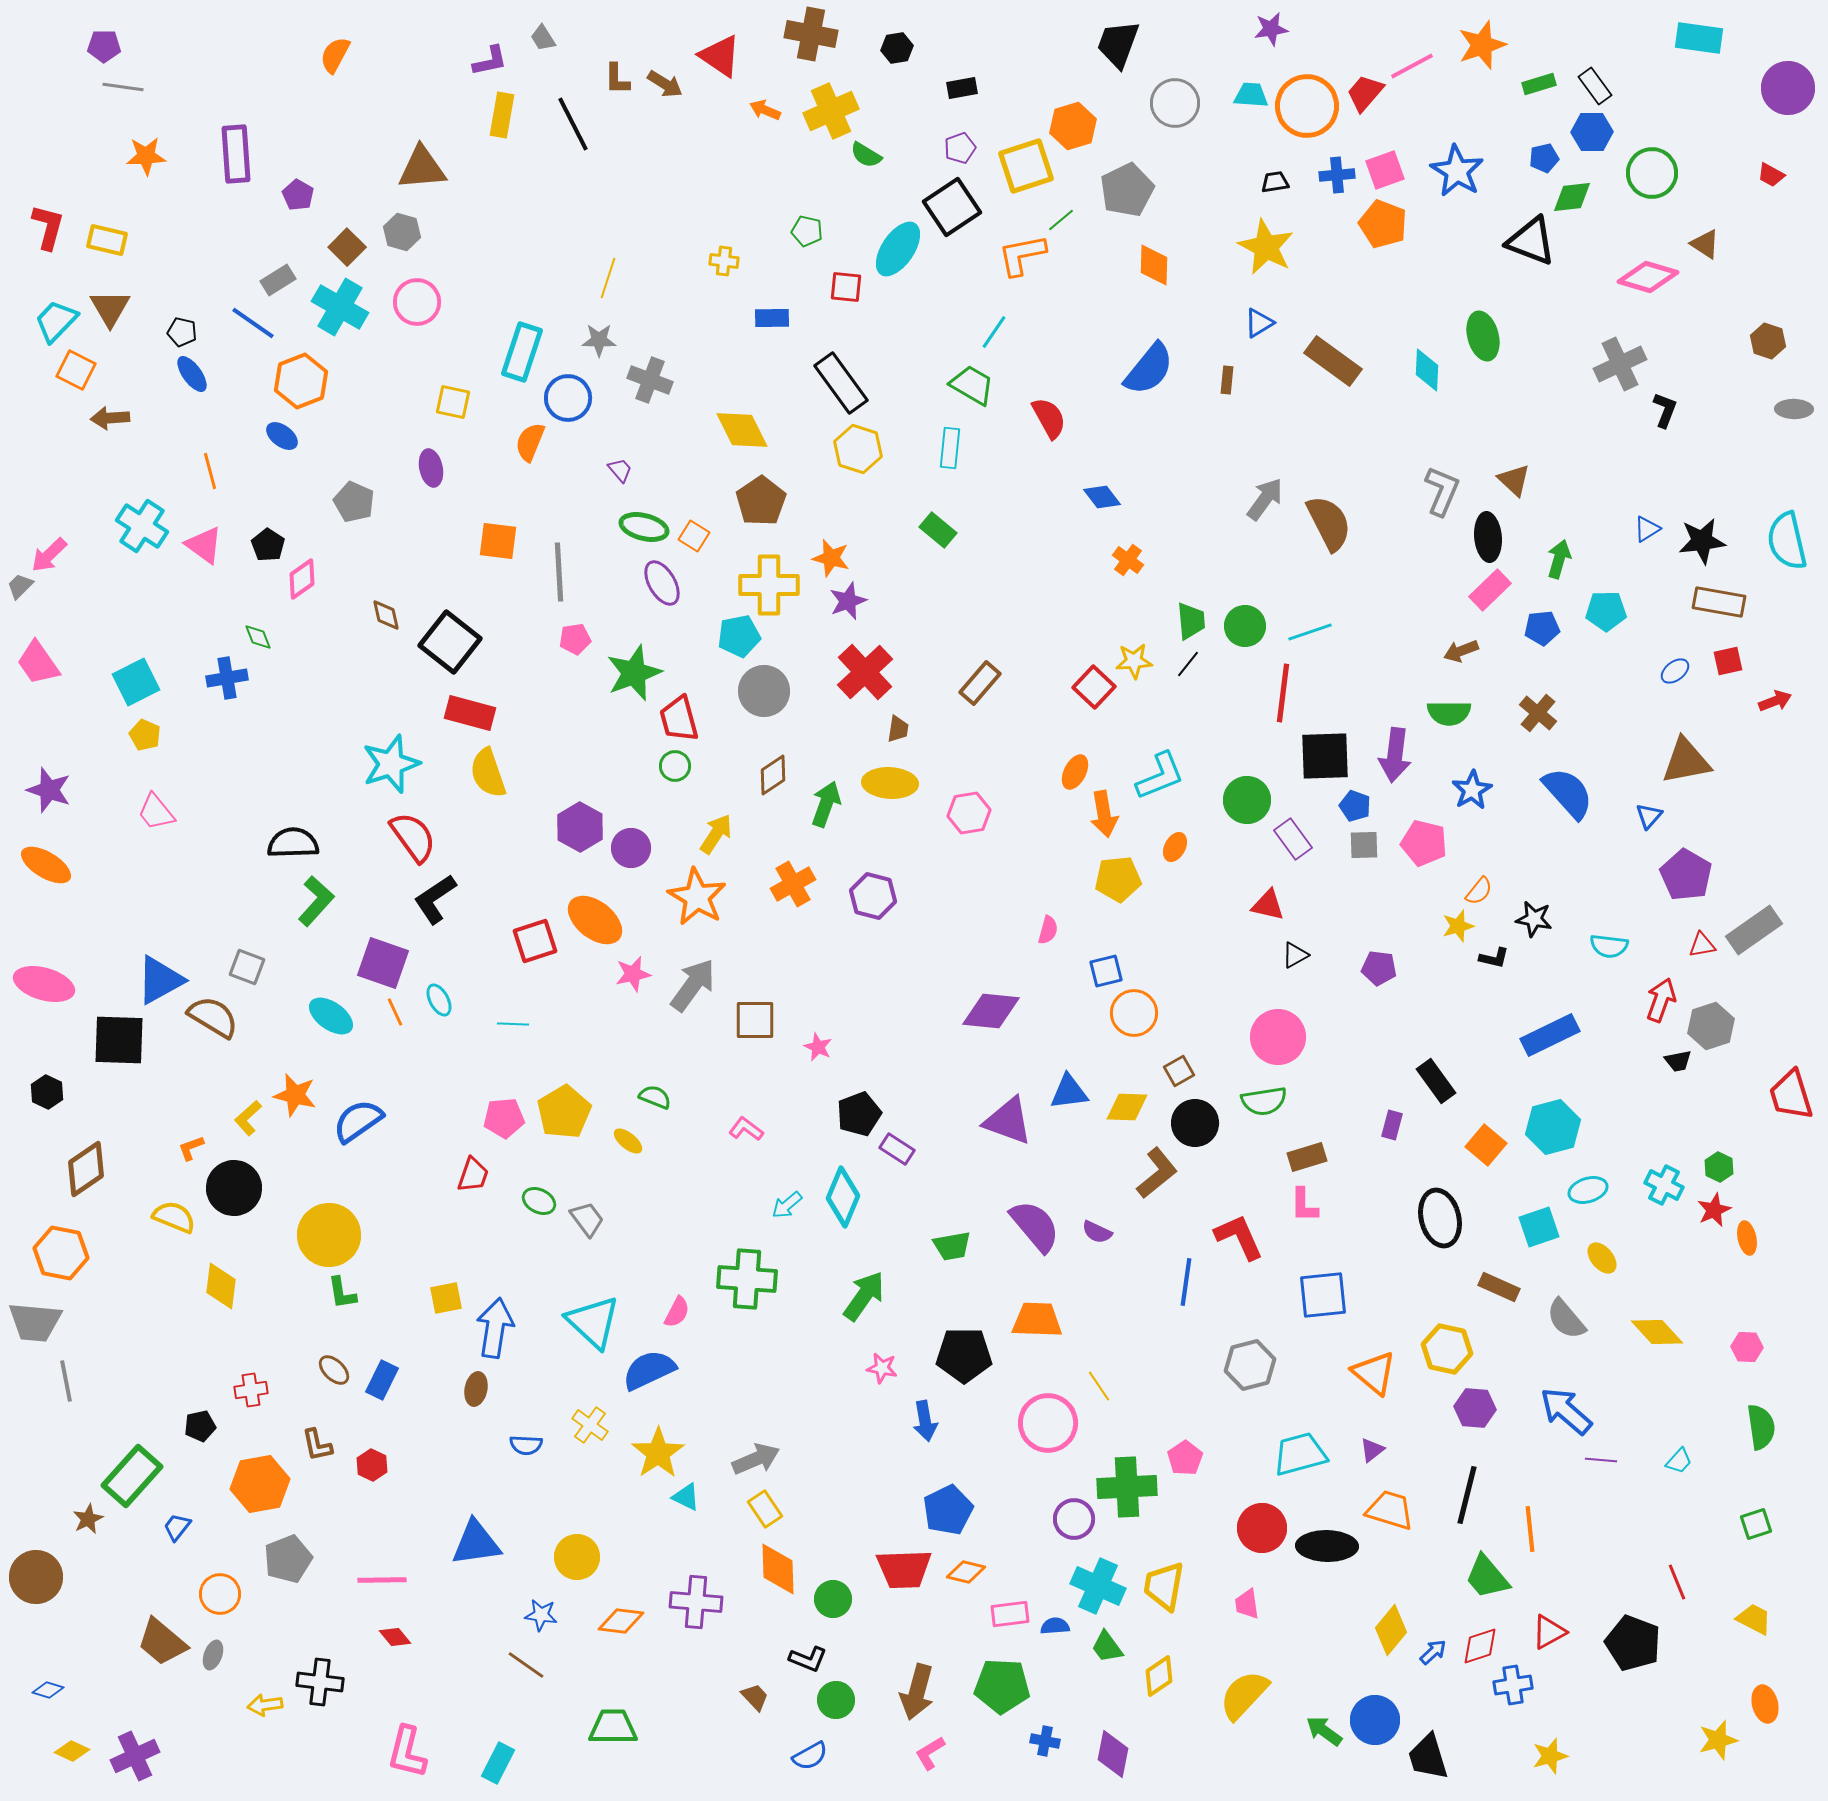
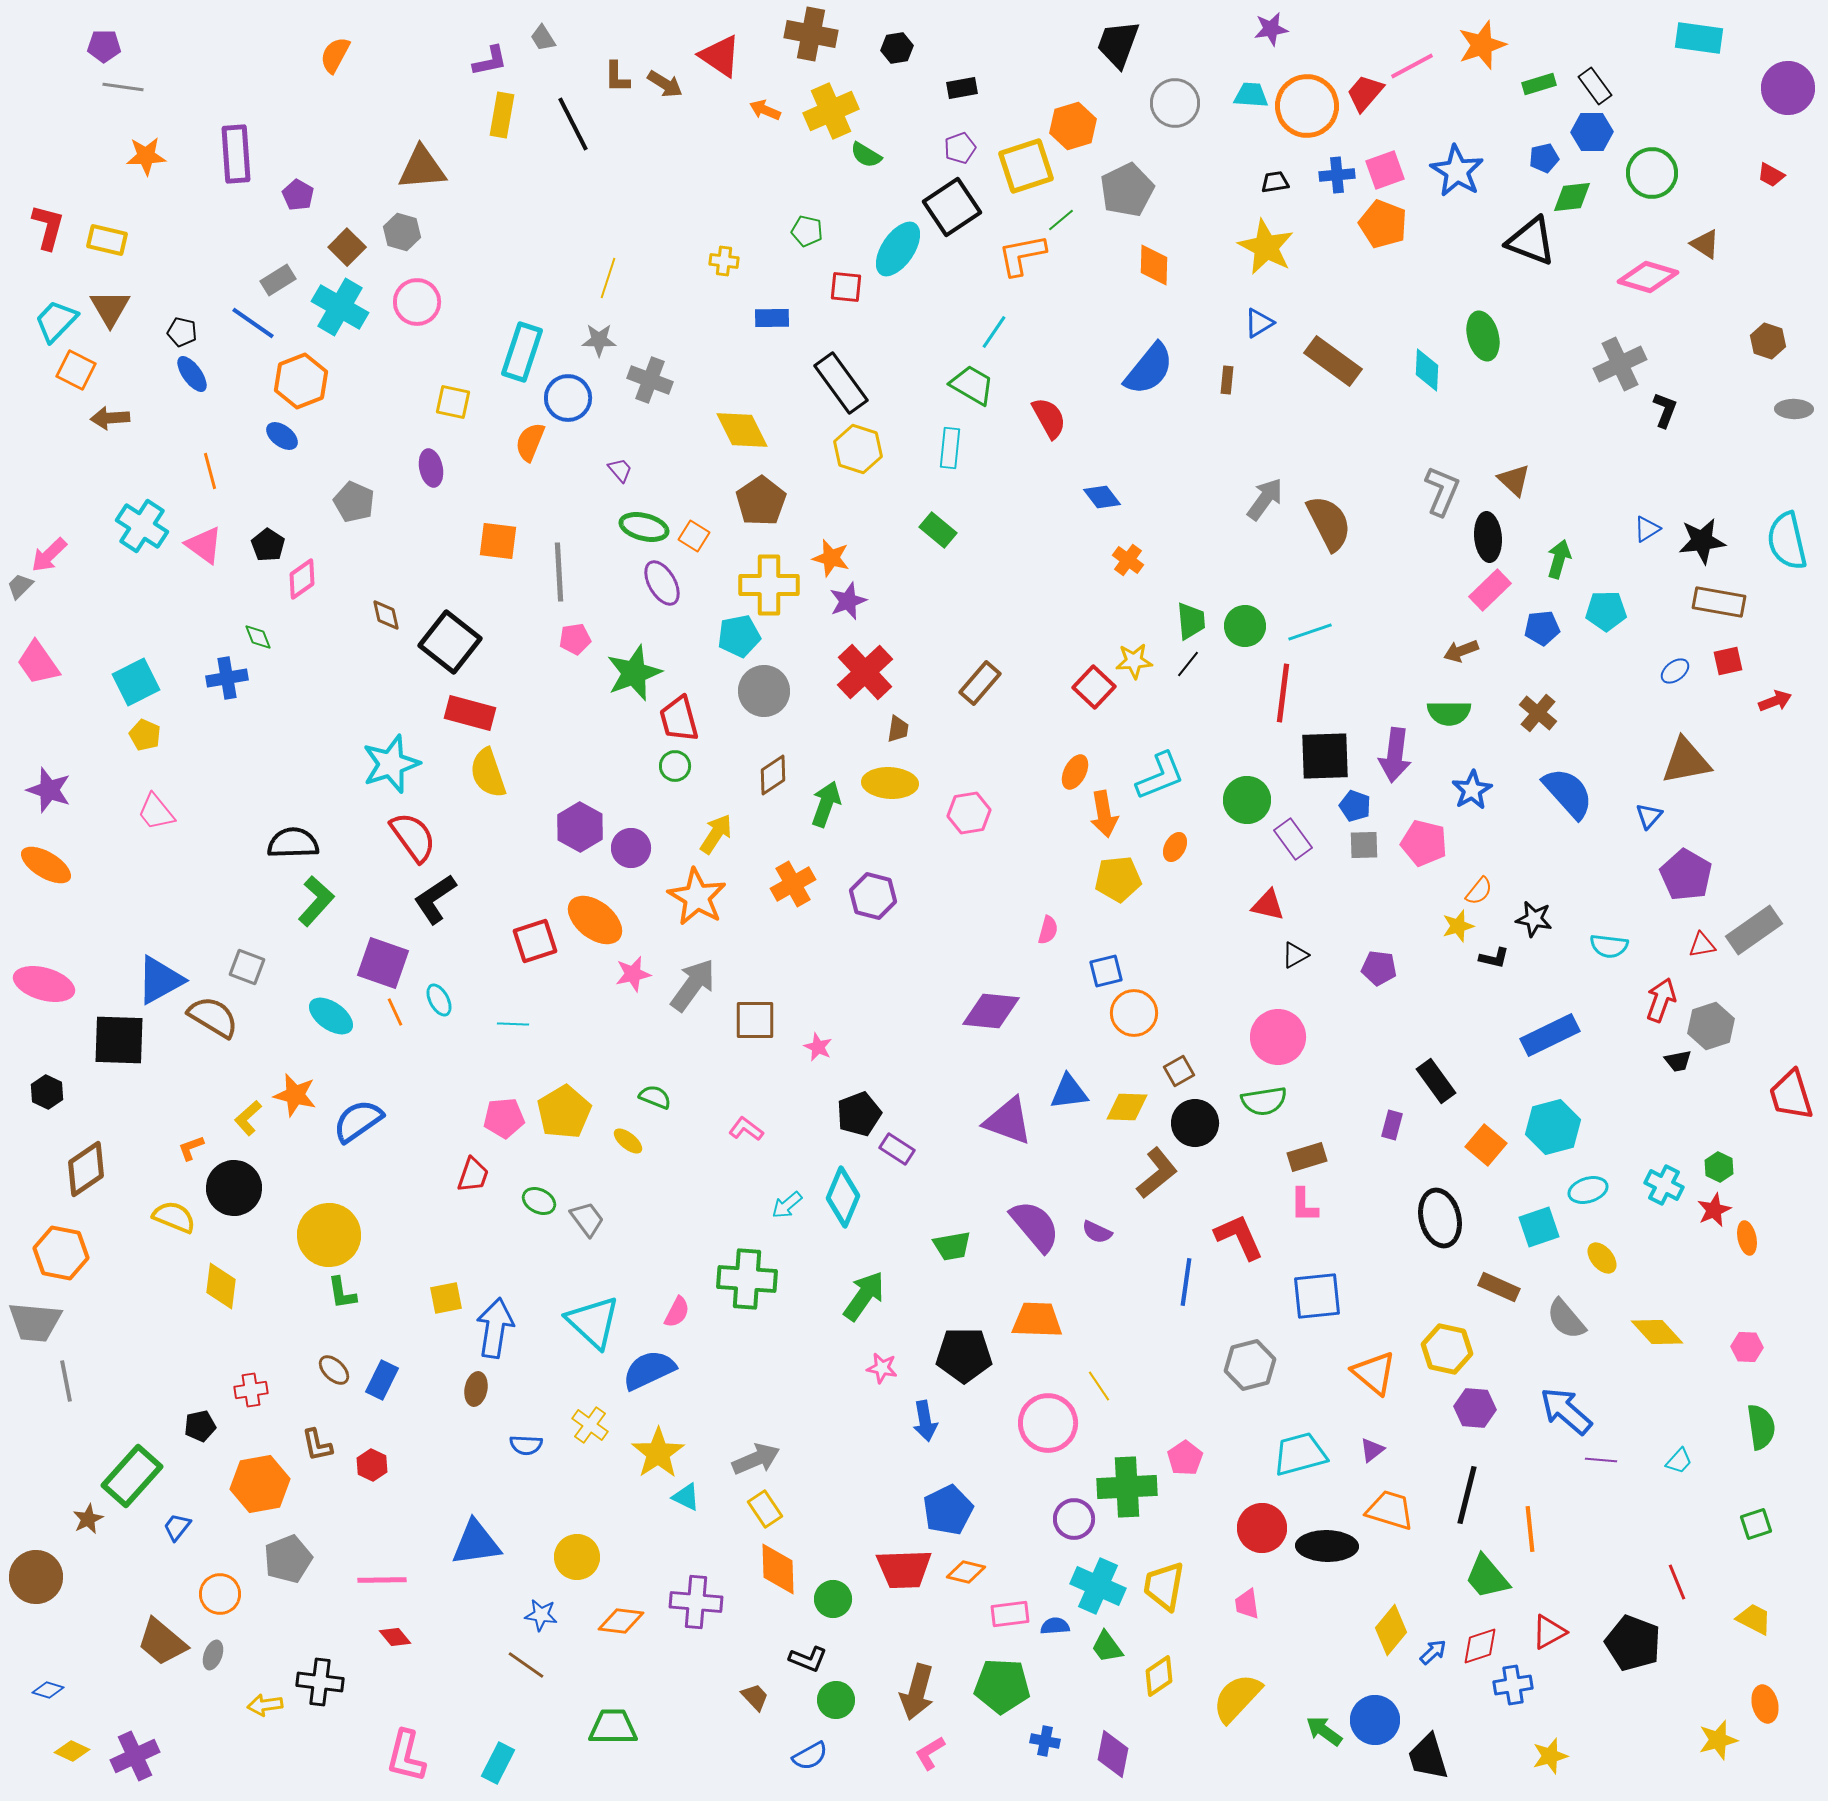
brown L-shape at (617, 79): moved 2 px up
blue square at (1323, 1295): moved 6 px left, 1 px down
yellow semicircle at (1244, 1695): moved 7 px left, 3 px down
pink L-shape at (407, 1752): moved 1 px left, 4 px down
